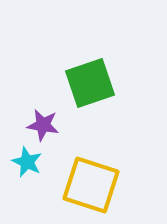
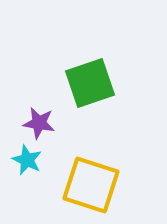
purple star: moved 4 px left, 2 px up
cyan star: moved 2 px up
